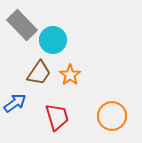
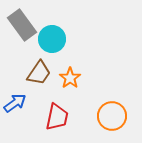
gray rectangle: rotated 8 degrees clockwise
cyan circle: moved 1 px left, 1 px up
orange star: moved 3 px down
red trapezoid: rotated 28 degrees clockwise
